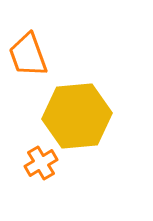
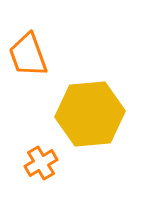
yellow hexagon: moved 13 px right, 2 px up
